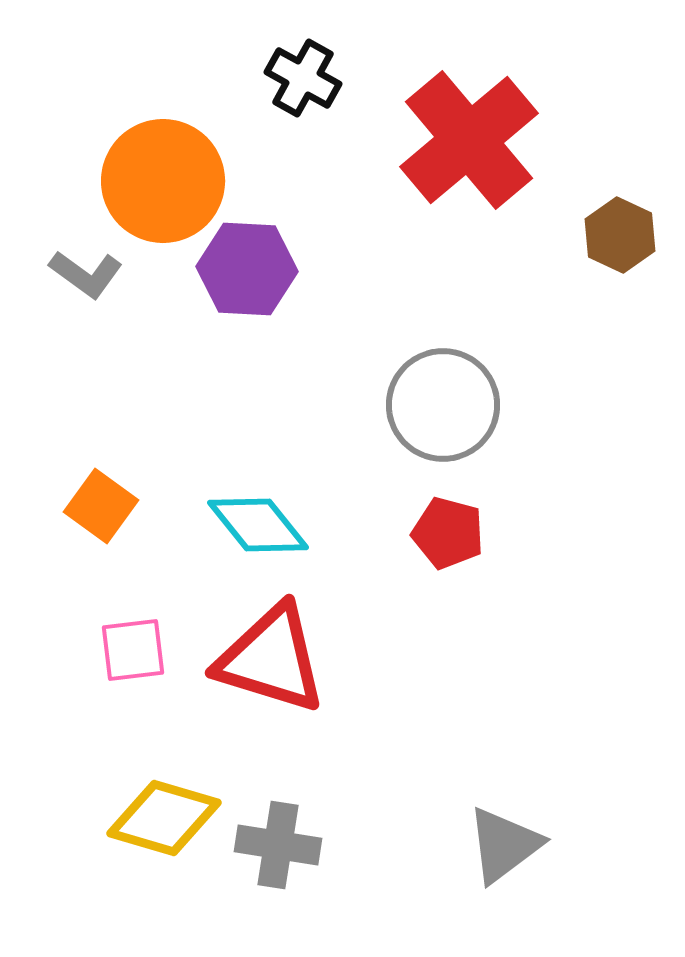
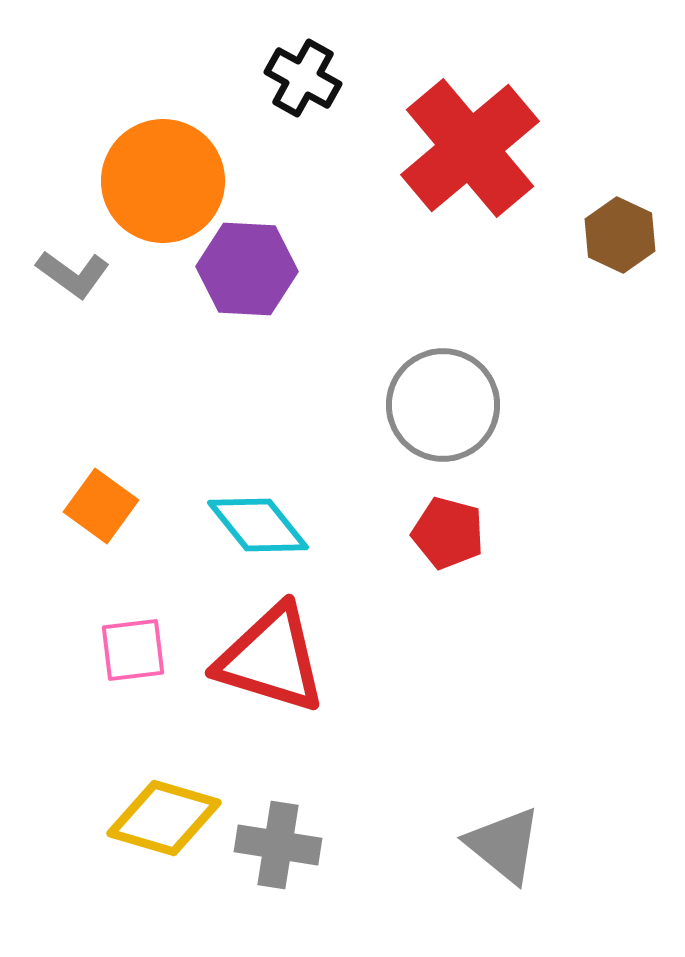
red cross: moved 1 px right, 8 px down
gray L-shape: moved 13 px left
gray triangle: rotated 44 degrees counterclockwise
